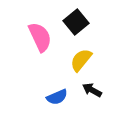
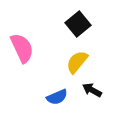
black square: moved 2 px right, 2 px down
pink semicircle: moved 18 px left, 11 px down
yellow semicircle: moved 4 px left, 2 px down
